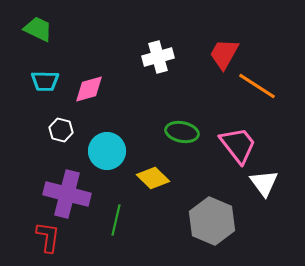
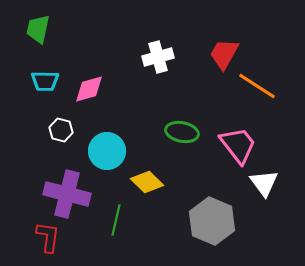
green trapezoid: rotated 104 degrees counterclockwise
yellow diamond: moved 6 px left, 4 px down
